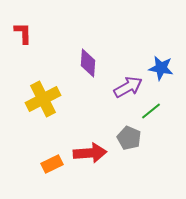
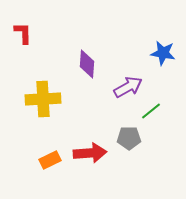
purple diamond: moved 1 px left, 1 px down
blue star: moved 2 px right, 15 px up
yellow cross: rotated 24 degrees clockwise
gray pentagon: rotated 25 degrees counterclockwise
orange rectangle: moved 2 px left, 4 px up
